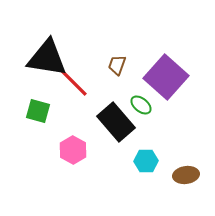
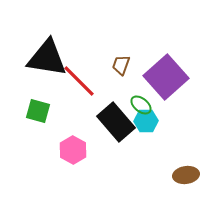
brown trapezoid: moved 4 px right
purple square: rotated 6 degrees clockwise
red line: moved 7 px right
cyan hexagon: moved 40 px up
